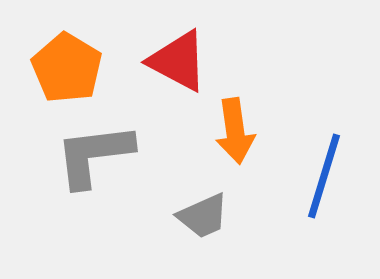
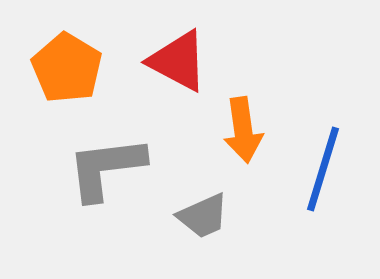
orange arrow: moved 8 px right, 1 px up
gray L-shape: moved 12 px right, 13 px down
blue line: moved 1 px left, 7 px up
